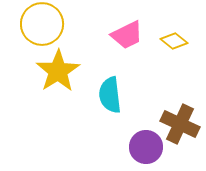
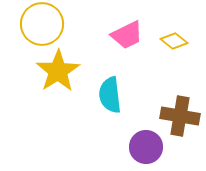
brown cross: moved 8 px up; rotated 15 degrees counterclockwise
